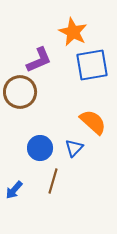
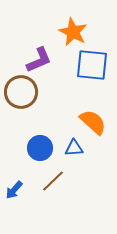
blue square: rotated 16 degrees clockwise
brown circle: moved 1 px right
blue triangle: rotated 42 degrees clockwise
brown line: rotated 30 degrees clockwise
